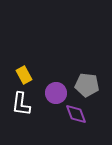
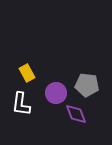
yellow rectangle: moved 3 px right, 2 px up
